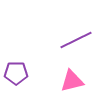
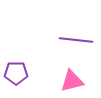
purple line: rotated 32 degrees clockwise
